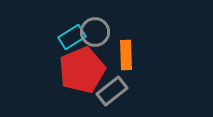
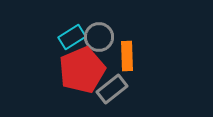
gray circle: moved 4 px right, 5 px down
orange rectangle: moved 1 px right, 1 px down
gray rectangle: moved 2 px up
